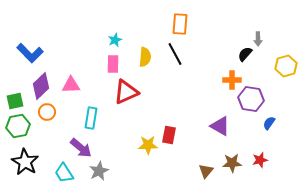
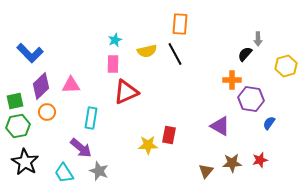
yellow semicircle: moved 2 px right, 6 px up; rotated 72 degrees clockwise
gray star: rotated 24 degrees counterclockwise
